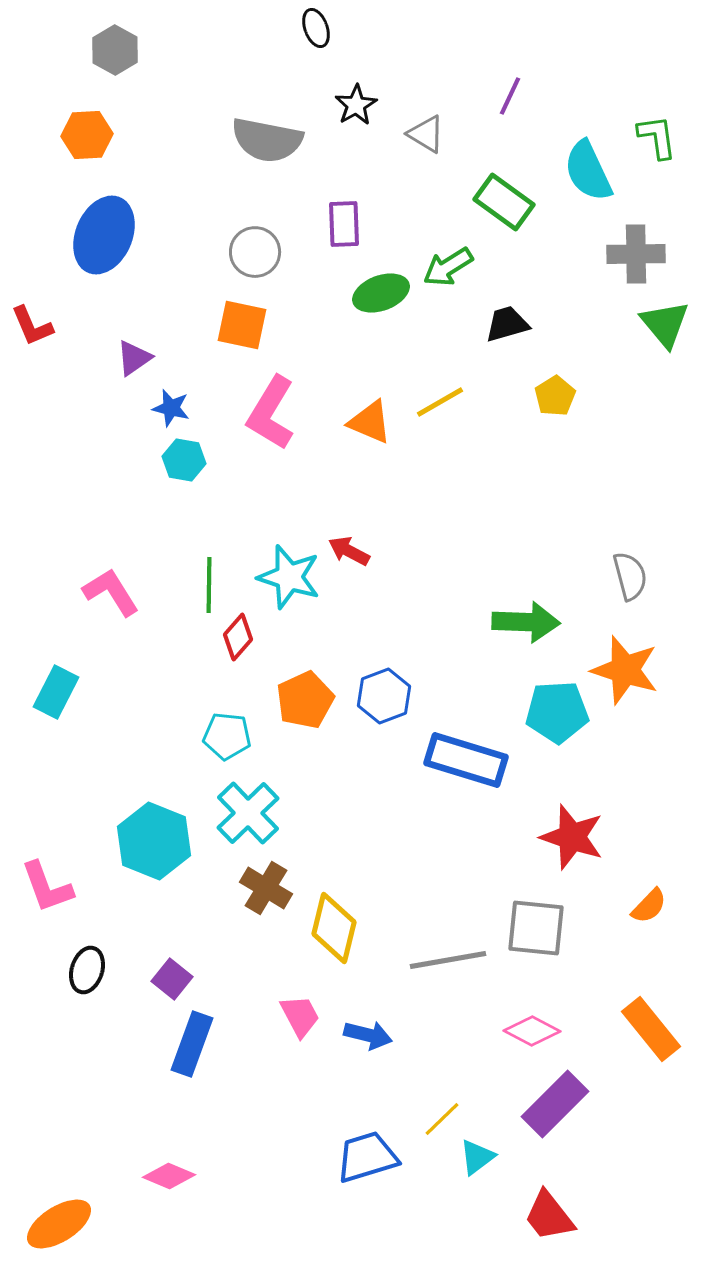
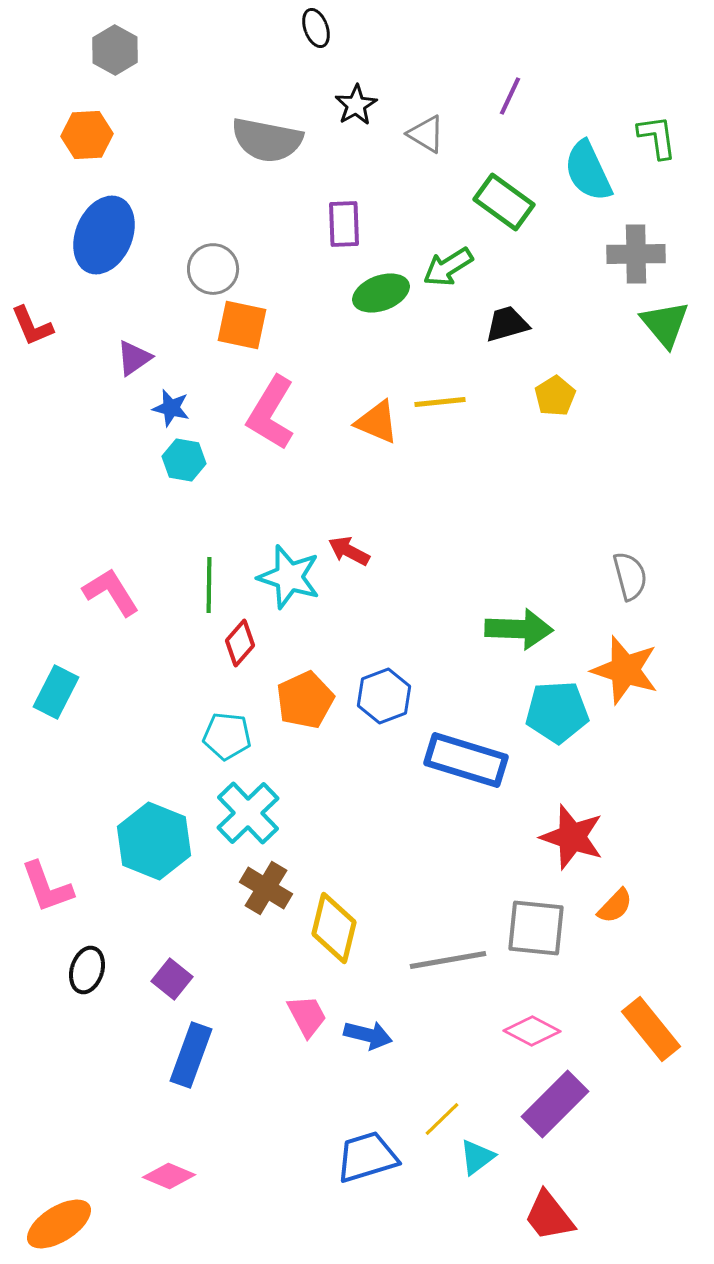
gray circle at (255, 252): moved 42 px left, 17 px down
yellow line at (440, 402): rotated 24 degrees clockwise
orange triangle at (370, 422): moved 7 px right
green arrow at (526, 622): moved 7 px left, 7 px down
red diamond at (238, 637): moved 2 px right, 6 px down
orange semicircle at (649, 906): moved 34 px left
pink trapezoid at (300, 1016): moved 7 px right
blue rectangle at (192, 1044): moved 1 px left, 11 px down
